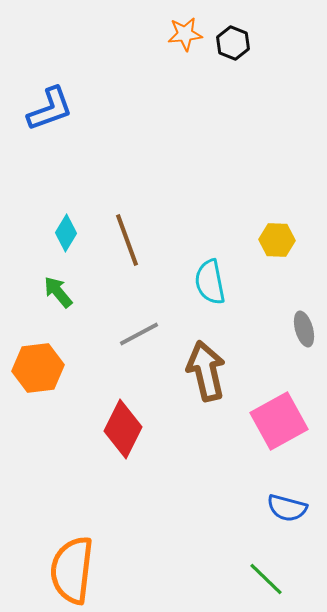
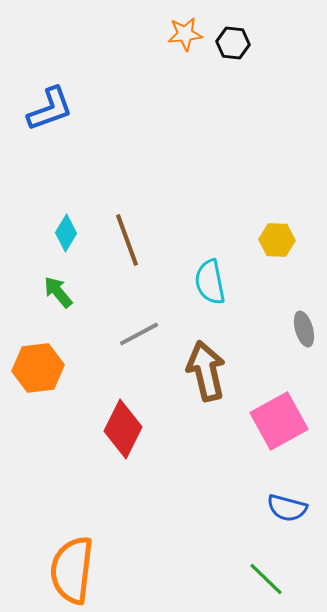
black hexagon: rotated 16 degrees counterclockwise
